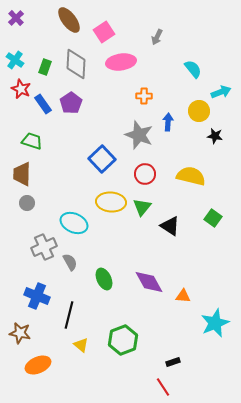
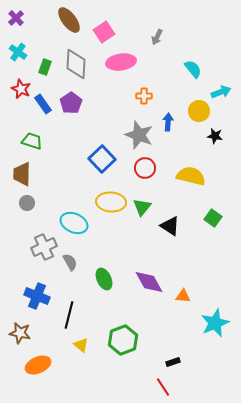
cyan cross at (15, 60): moved 3 px right, 8 px up
red circle at (145, 174): moved 6 px up
